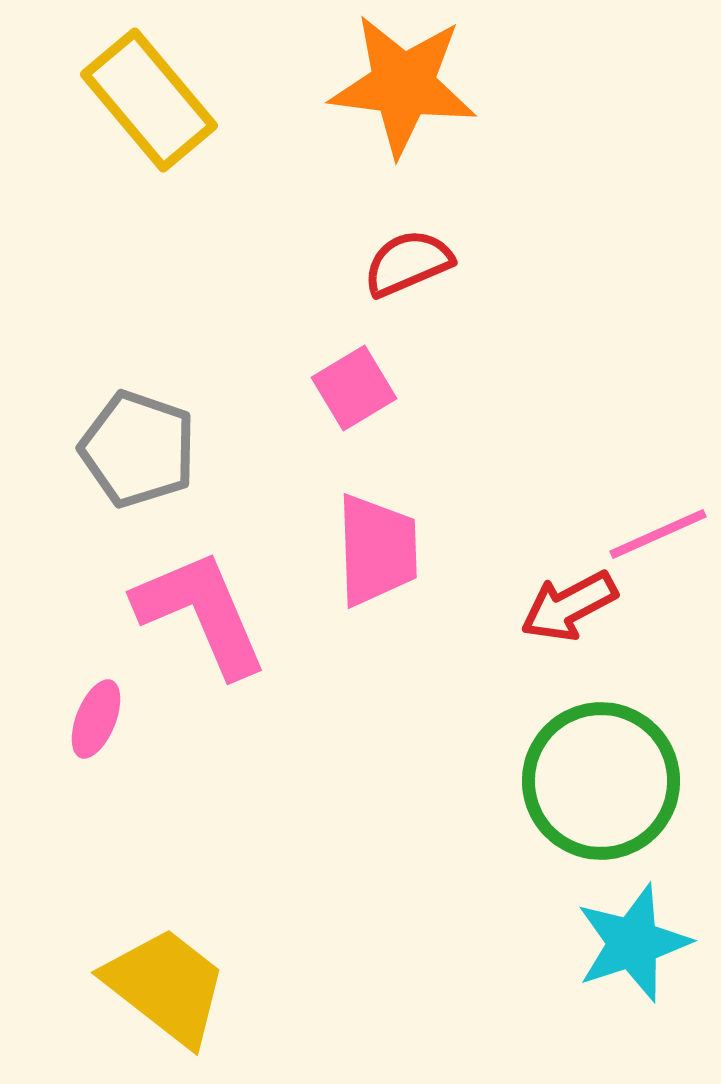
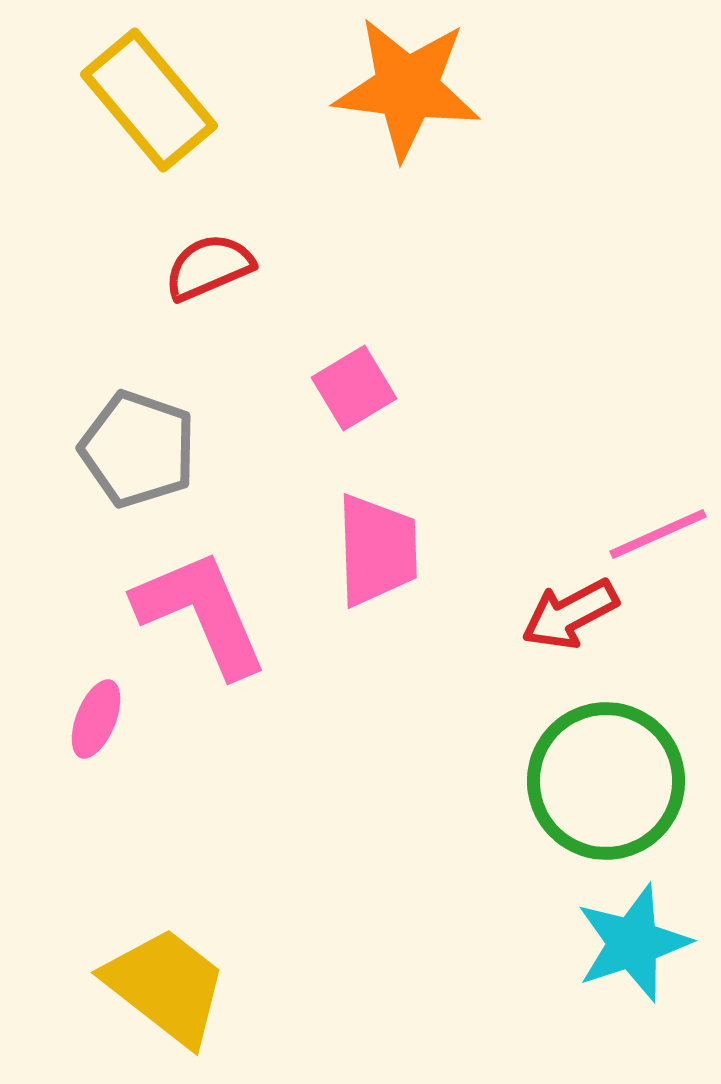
orange star: moved 4 px right, 3 px down
red semicircle: moved 199 px left, 4 px down
red arrow: moved 1 px right, 8 px down
green circle: moved 5 px right
